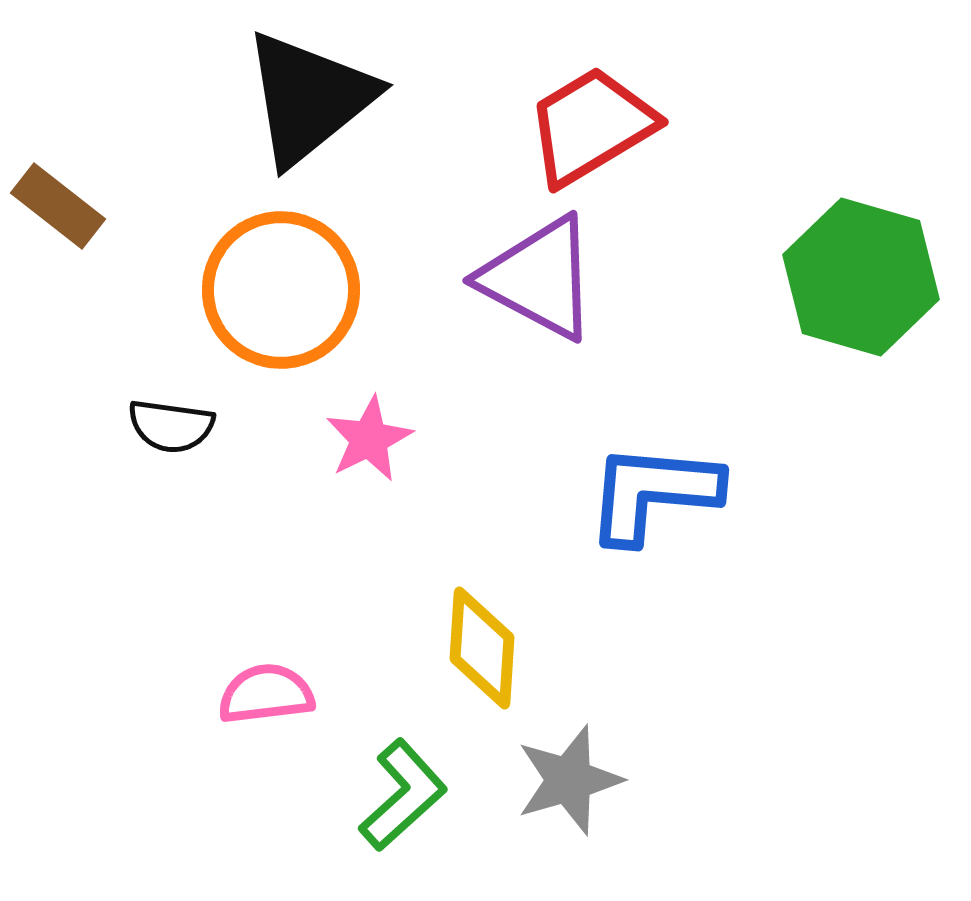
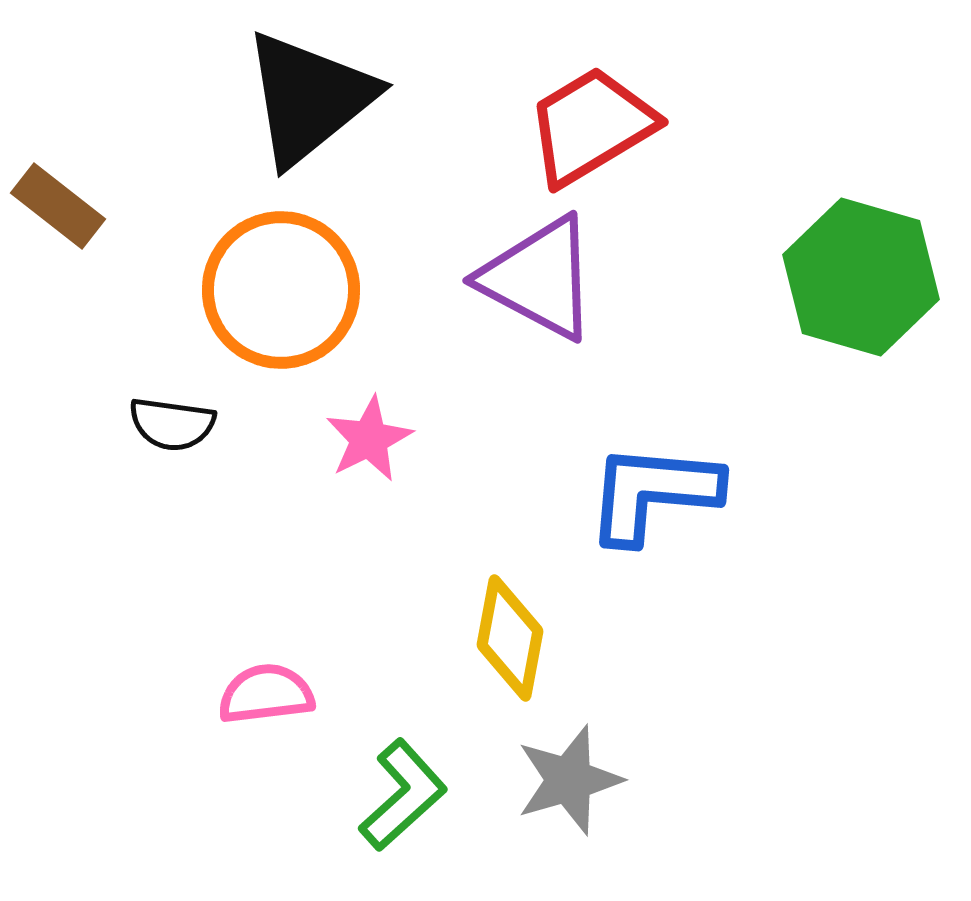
black semicircle: moved 1 px right, 2 px up
yellow diamond: moved 28 px right, 10 px up; rotated 7 degrees clockwise
